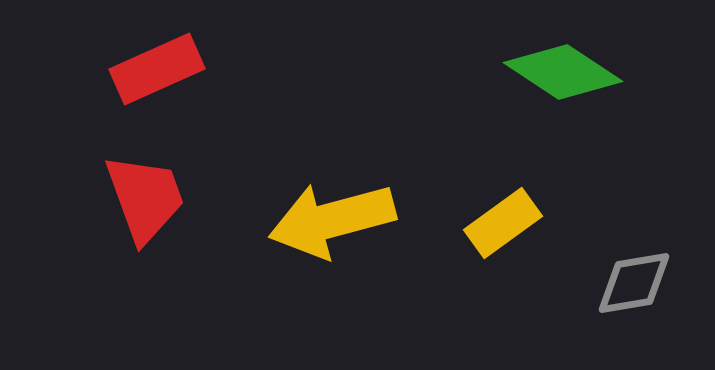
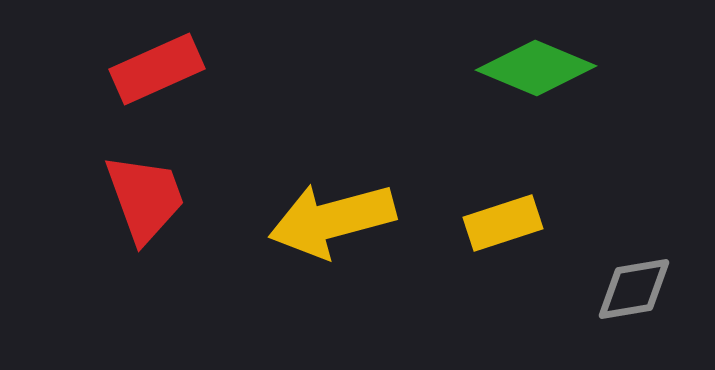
green diamond: moved 27 px left, 4 px up; rotated 11 degrees counterclockwise
yellow rectangle: rotated 18 degrees clockwise
gray diamond: moved 6 px down
